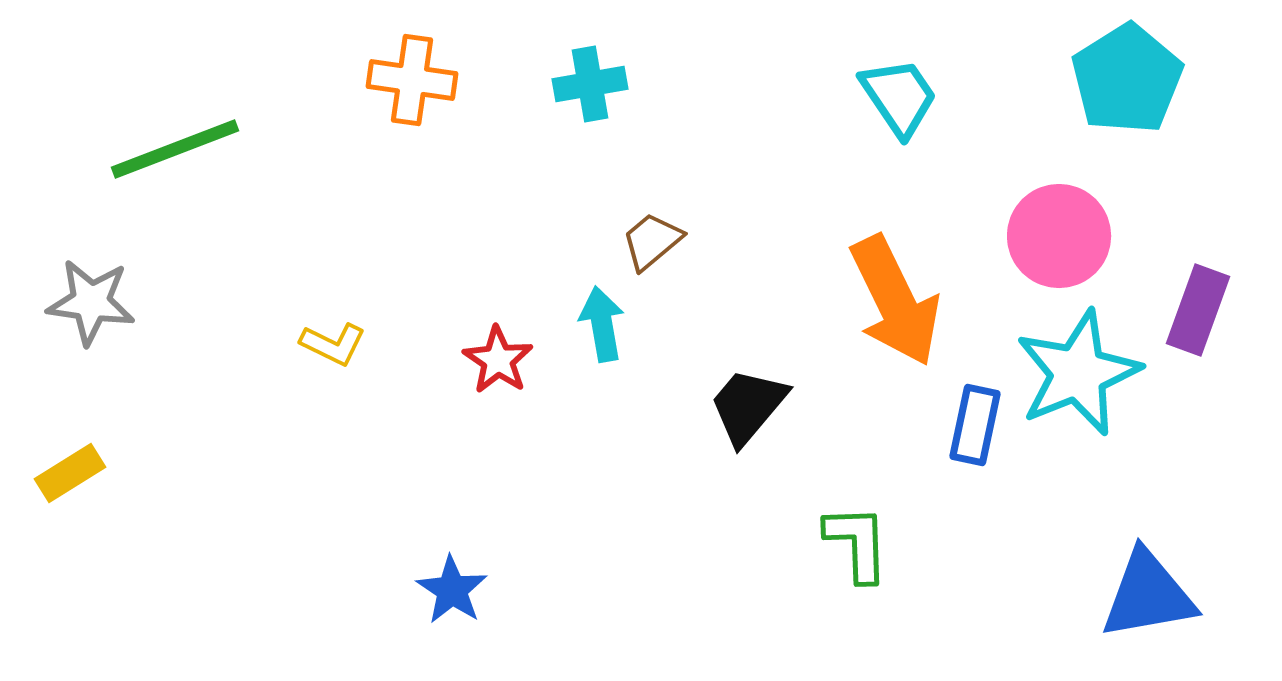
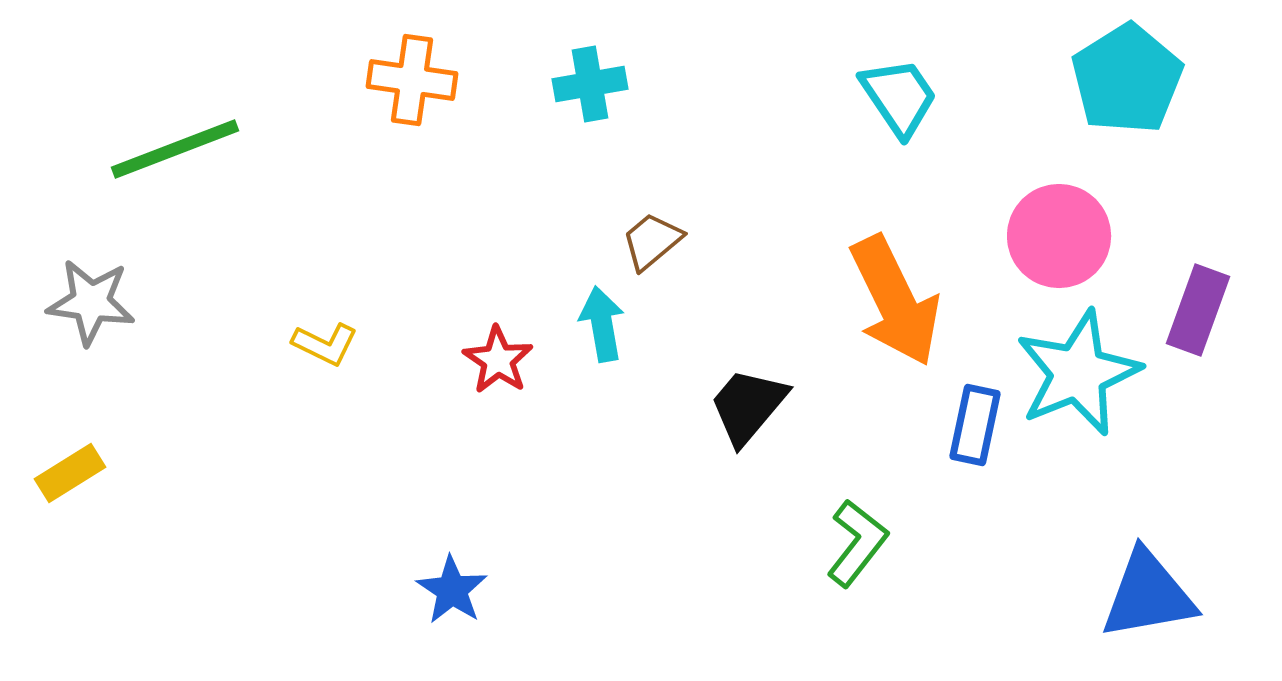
yellow L-shape: moved 8 px left
green L-shape: rotated 40 degrees clockwise
